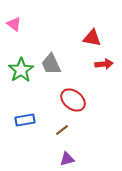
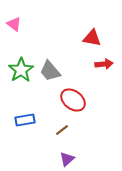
gray trapezoid: moved 1 px left, 7 px down; rotated 15 degrees counterclockwise
purple triangle: rotated 28 degrees counterclockwise
